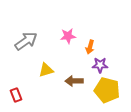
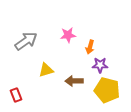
pink star: moved 1 px up
